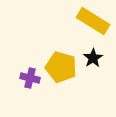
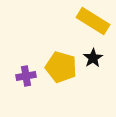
purple cross: moved 4 px left, 2 px up; rotated 24 degrees counterclockwise
